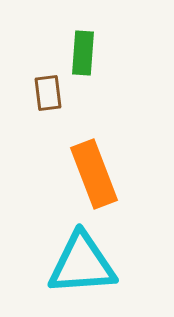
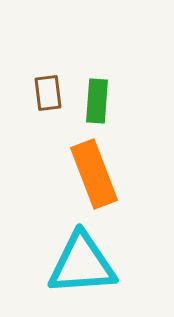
green rectangle: moved 14 px right, 48 px down
